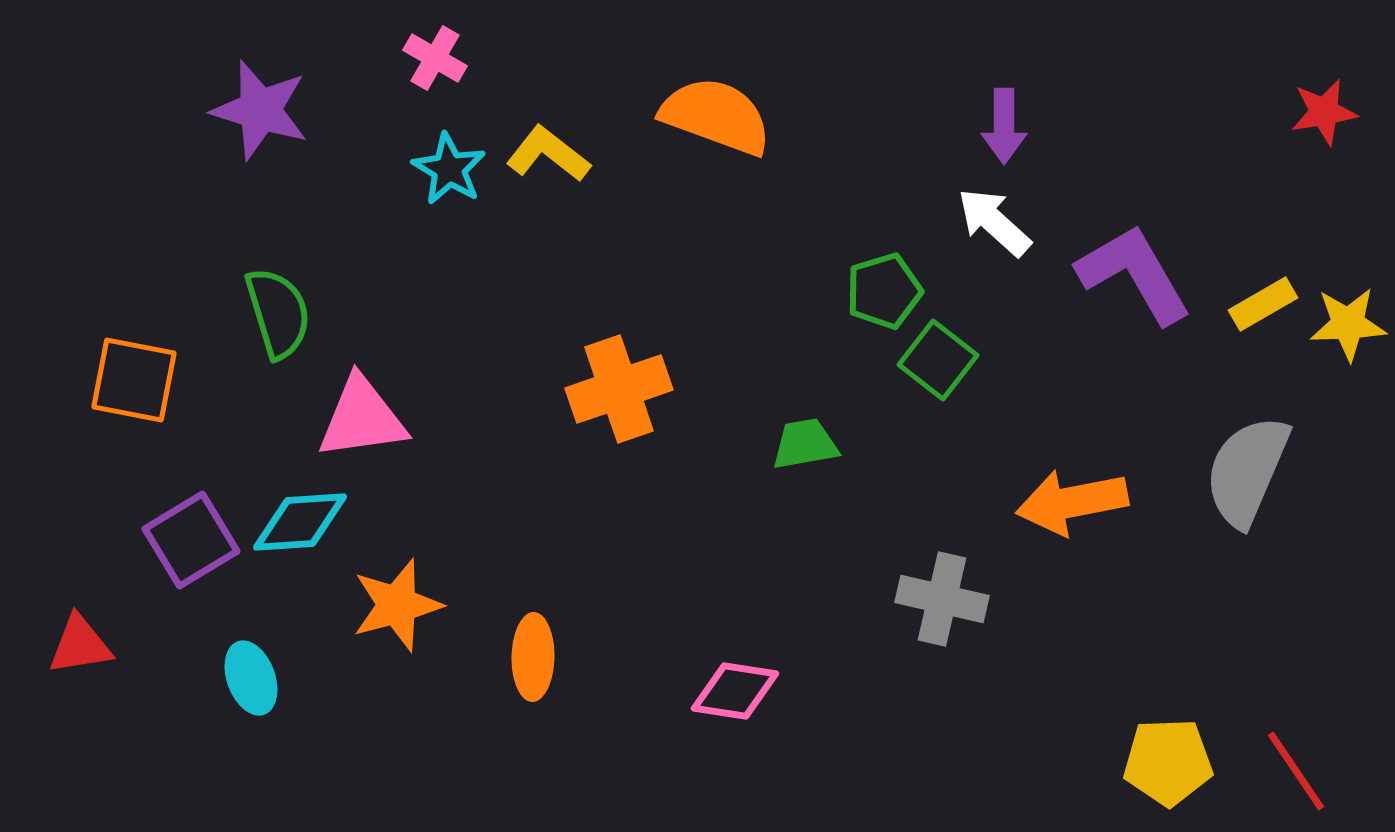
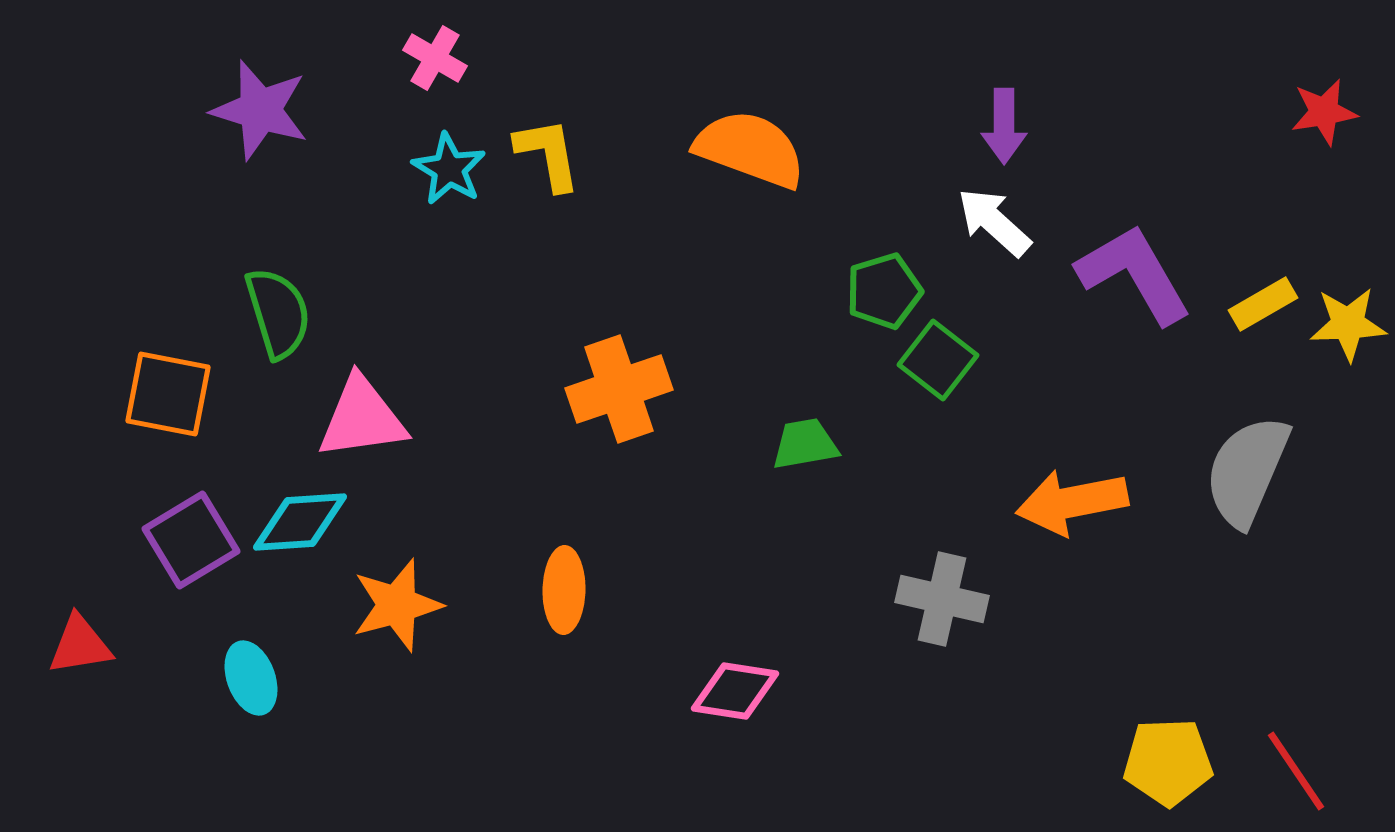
orange semicircle: moved 34 px right, 33 px down
yellow L-shape: rotated 42 degrees clockwise
orange square: moved 34 px right, 14 px down
orange ellipse: moved 31 px right, 67 px up
